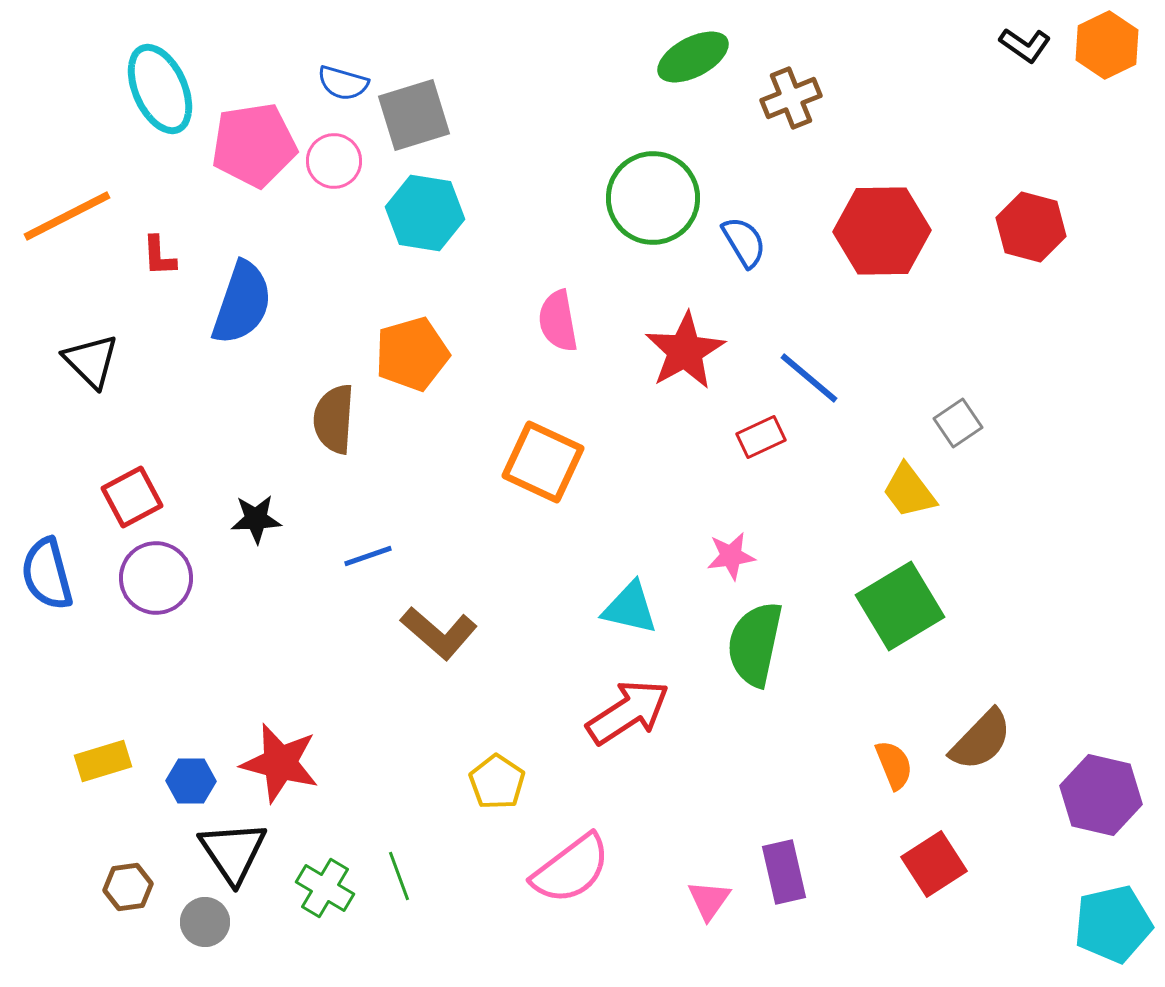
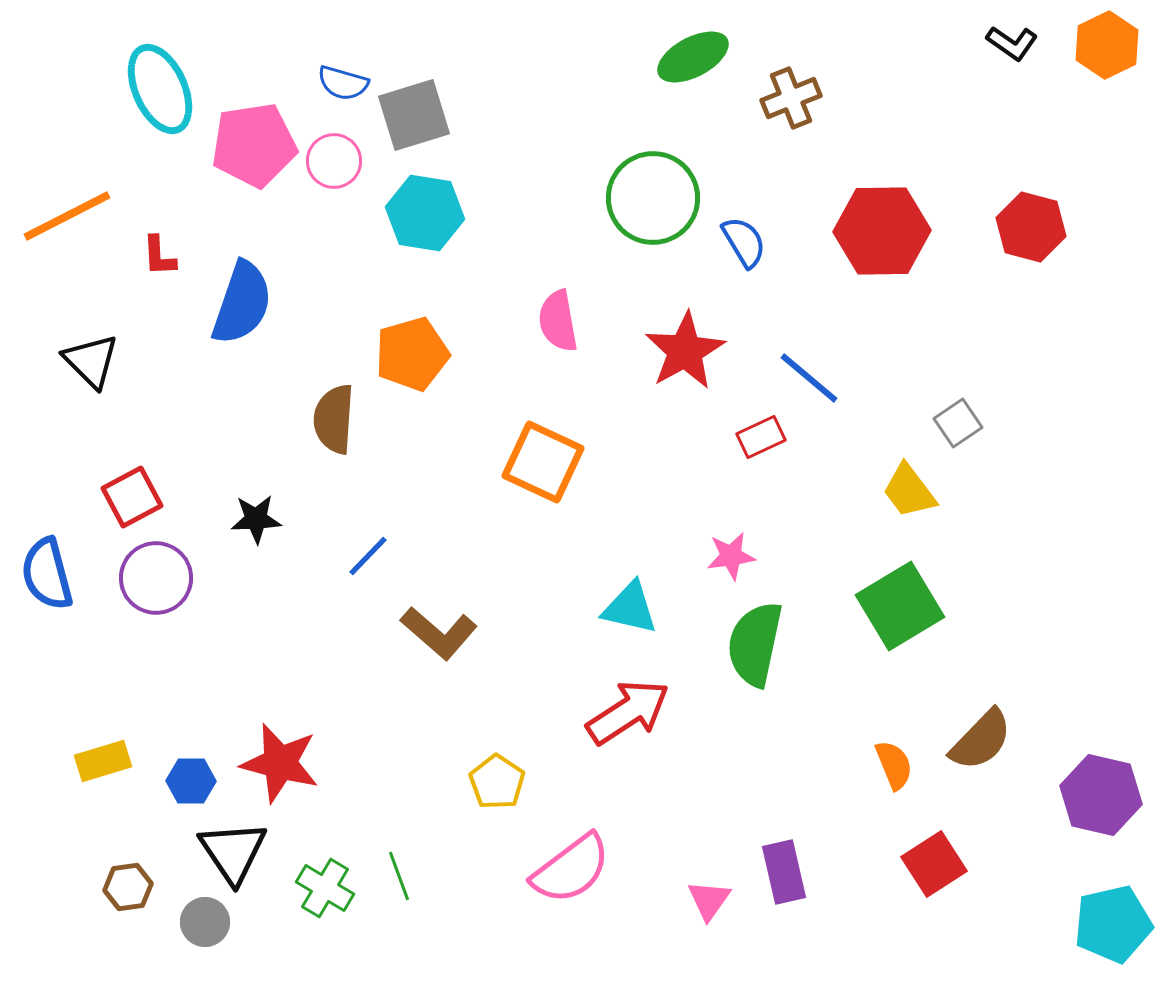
black L-shape at (1025, 45): moved 13 px left, 2 px up
blue line at (368, 556): rotated 27 degrees counterclockwise
